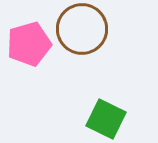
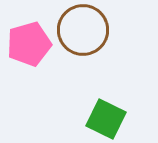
brown circle: moved 1 px right, 1 px down
